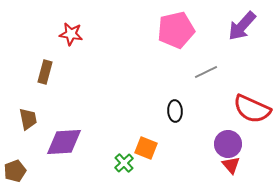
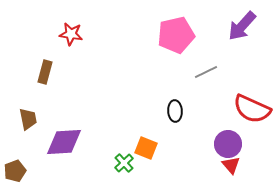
pink pentagon: moved 5 px down
